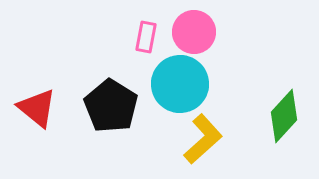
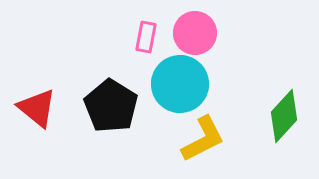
pink circle: moved 1 px right, 1 px down
yellow L-shape: rotated 15 degrees clockwise
